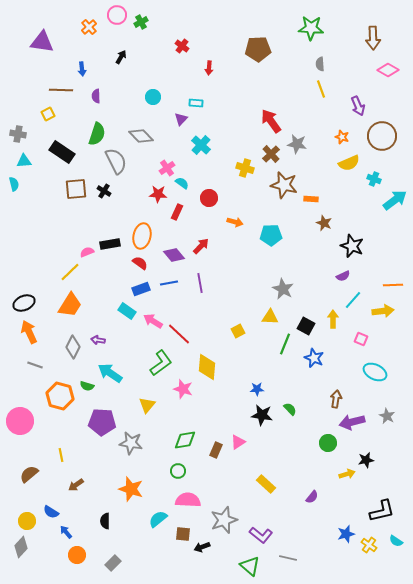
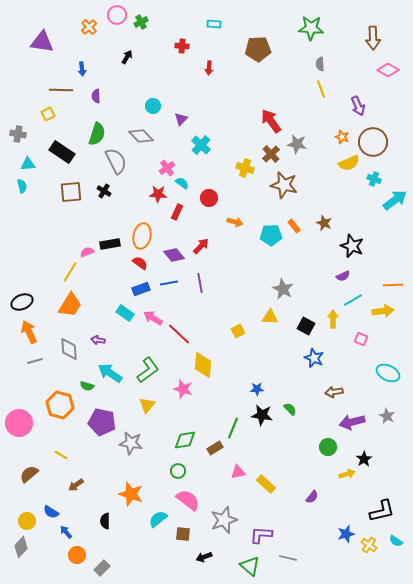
red cross at (182, 46): rotated 32 degrees counterclockwise
black arrow at (121, 57): moved 6 px right
cyan circle at (153, 97): moved 9 px down
cyan rectangle at (196, 103): moved 18 px right, 79 px up
brown circle at (382, 136): moved 9 px left, 6 px down
cyan triangle at (24, 161): moved 4 px right, 3 px down
cyan semicircle at (14, 184): moved 8 px right, 2 px down
brown square at (76, 189): moved 5 px left, 3 px down
orange rectangle at (311, 199): moved 17 px left, 27 px down; rotated 48 degrees clockwise
yellow line at (70, 272): rotated 15 degrees counterclockwise
cyan line at (353, 300): rotated 18 degrees clockwise
black ellipse at (24, 303): moved 2 px left, 1 px up
cyan rectangle at (127, 311): moved 2 px left, 2 px down
pink arrow at (153, 321): moved 3 px up
green line at (285, 344): moved 52 px left, 84 px down
gray diamond at (73, 347): moved 4 px left, 2 px down; rotated 30 degrees counterclockwise
green L-shape at (161, 363): moved 13 px left, 7 px down
gray line at (35, 365): moved 4 px up; rotated 35 degrees counterclockwise
yellow diamond at (207, 367): moved 4 px left, 2 px up
cyan ellipse at (375, 372): moved 13 px right, 1 px down
orange hexagon at (60, 396): moved 9 px down
brown arrow at (336, 399): moved 2 px left, 7 px up; rotated 108 degrees counterclockwise
pink circle at (20, 421): moved 1 px left, 2 px down
purple pentagon at (102, 422): rotated 8 degrees clockwise
pink triangle at (238, 442): moved 30 px down; rotated 21 degrees clockwise
green circle at (328, 443): moved 4 px down
brown rectangle at (216, 450): moved 1 px left, 2 px up; rotated 35 degrees clockwise
yellow line at (61, 455): rotated 48 degrees counterclockwise
black star at (366, 460): moved 2 px left, 1 px up; rotated 21 degrees counterclockwise
orange star at (131, 489): moved 5 px down
pink semicircle at (188, 500): rotated 35 degrees clockwise
purple L-shape at (261, 535): rotated 145 degrees clockwise
black arrow at (202, 547): moved 2 px right, 10 px down
gray rectangle at (113, 563): moved 11 px left, 5 px down
